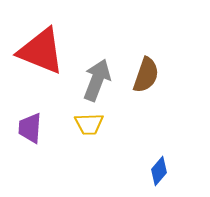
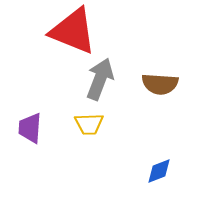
red triangle: moved 32 px right, 20 px up
brown semicircle: moved 14 px right, 9 px down; rotated 75 degrees clockwise
gray arrow: moved 3 px right, 1 px up
blue diamond: rotated 28 degrees clockwise
